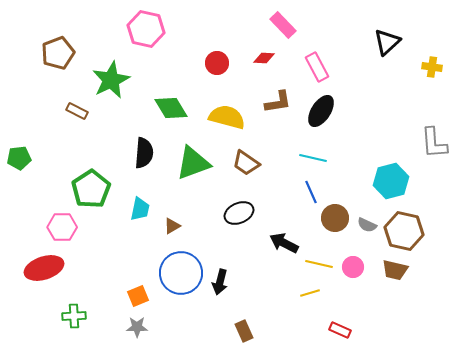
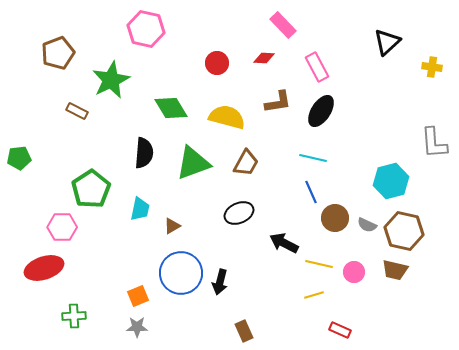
brown trapezoid at (246, 163): rotated 96 degrees counterclockwise
pink circle at (353, 267): moved 1 px right, 5 px down
yellow line at (310, 293): moved 4 px right, 2 px down
